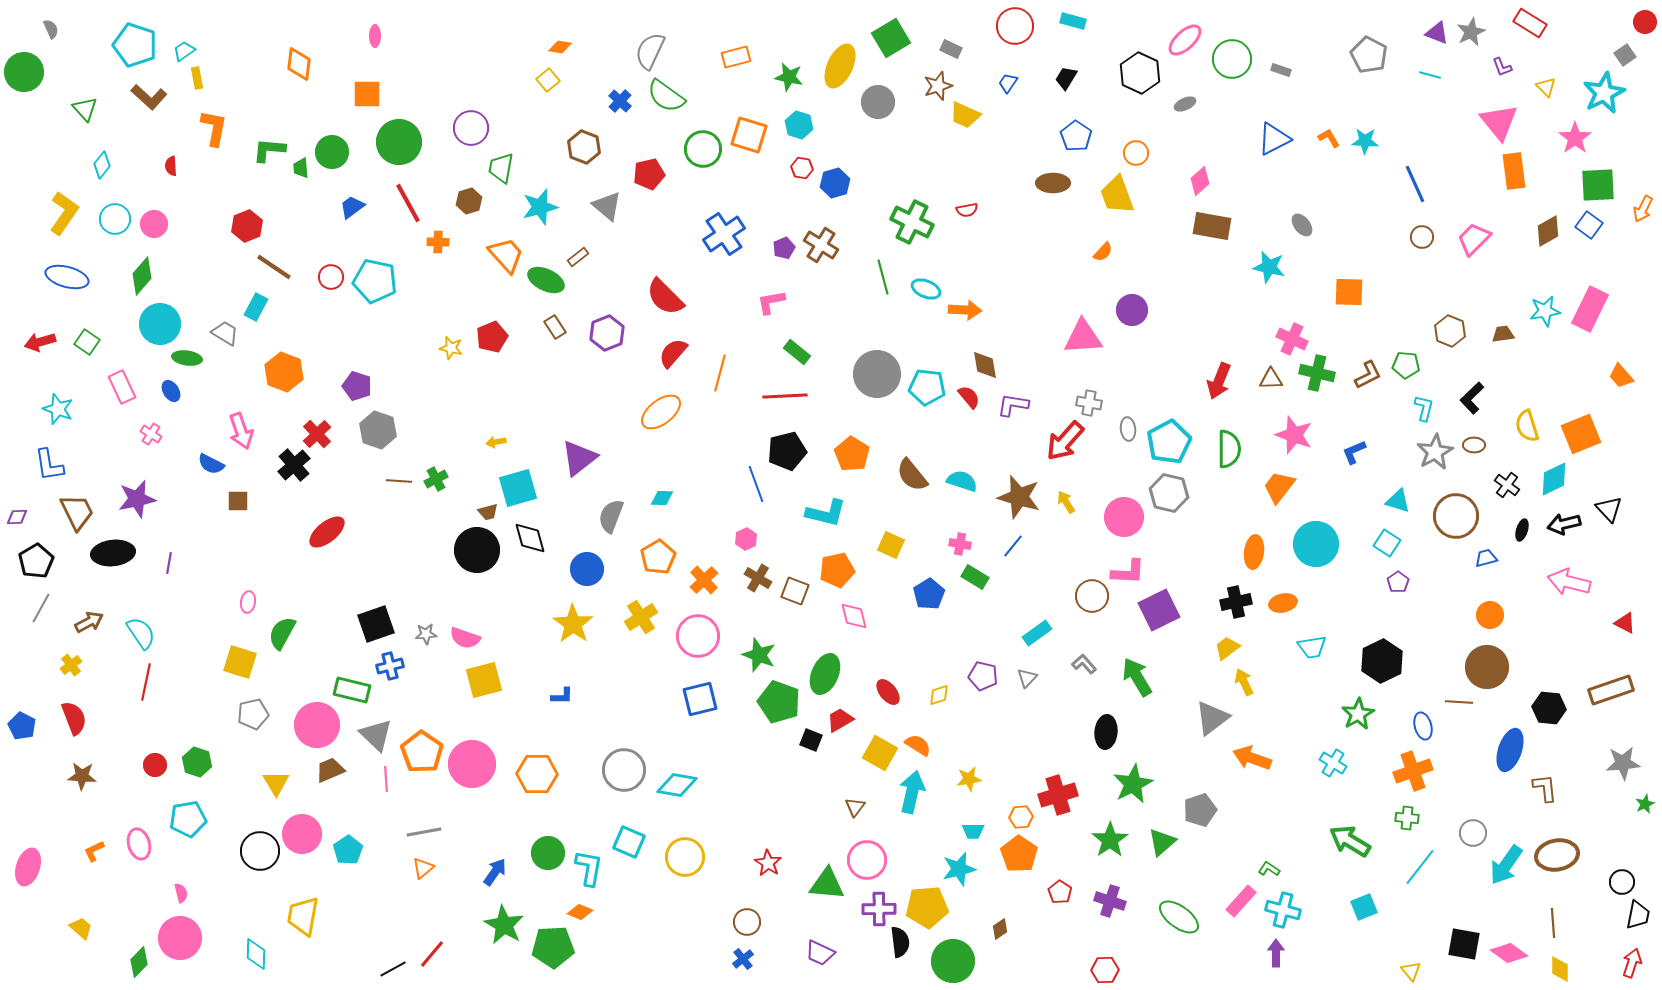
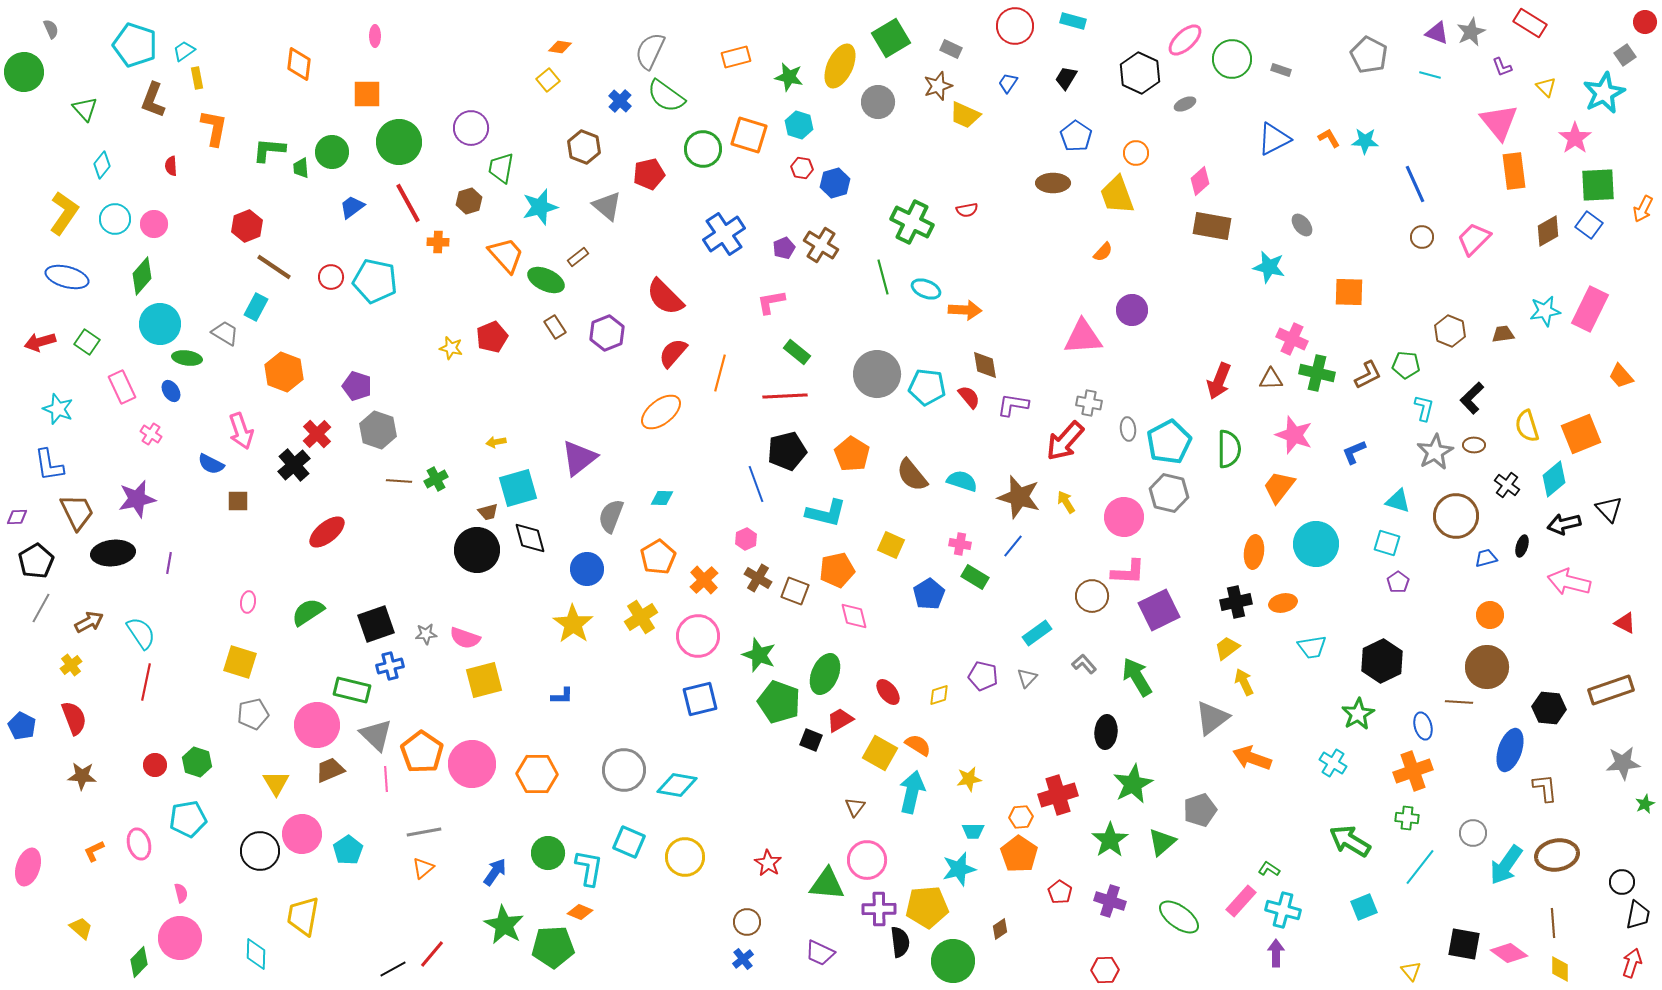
brown L-shape at (149, 97): moved 4 px right, 3 px down; rotated 69 degrees clockwise
cyan diamond at (1554, 479): rotated 15 degrees counterclockwise
black ellipse at (1522, 530): moved 16 px down
cyan square at (1387, 543): rotated 16 degrees counterclockwise
green semicircle at (282, 633): moved 26 px right, 21 px up; rotated 28 degrees clockwise
